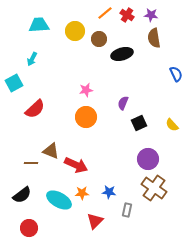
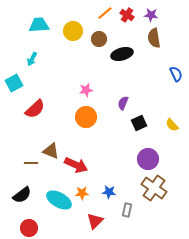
yellow circle: moved 2 px left
